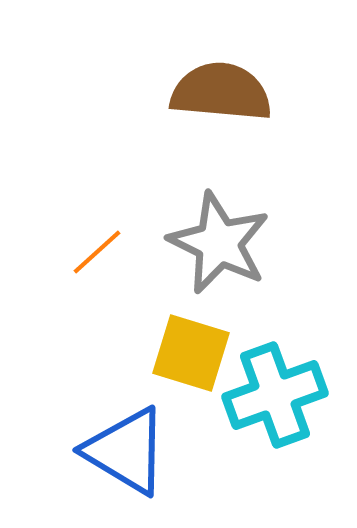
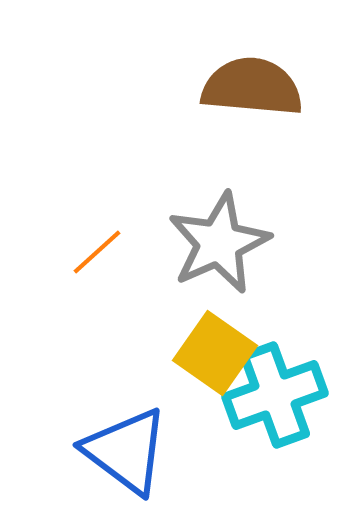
brown semicircle: moved 31 px right, 5 px up
gray star: rotated 22 degrees clockwise
yellow square: moved 24 px right; rotated 18 degrees clockwise
blue triangle: rotated 6 degrees clockwise
